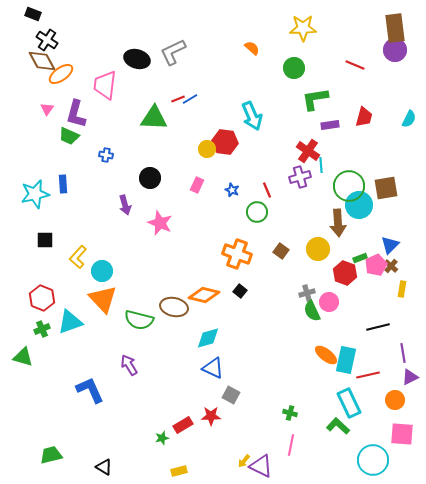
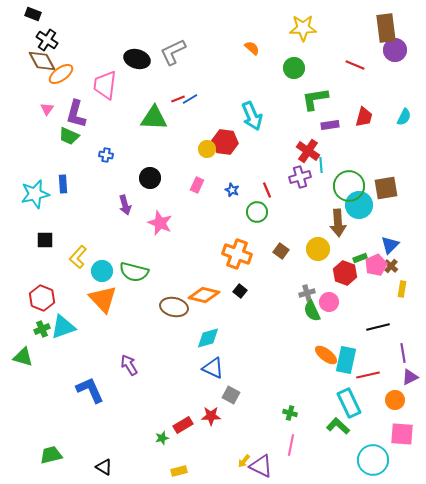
brown rectangle at (395, 28): moved 9 px left
cyan semicircle at (409, 119): moved 5 px left, 2 px up
green semicircle at (139, 320): moved 5 px left, 48 px up
cyan triangle at (70, 322): moved 7 px left, 5 px down
